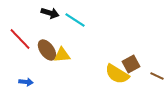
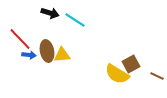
brown ellipse: moved 1 px down; rotated 25 degrees clockwise
blue arrow: moved 3 px right, 27 px up
